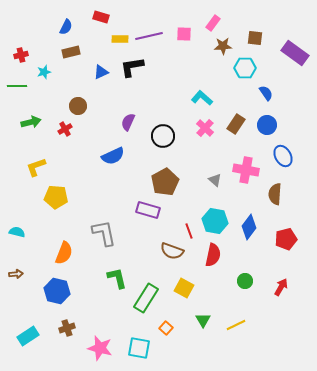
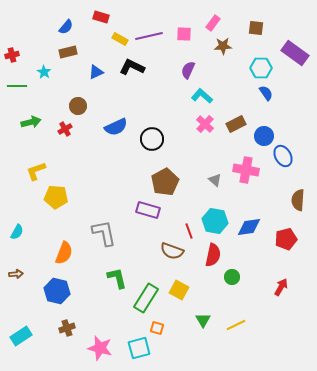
blue semicircle at (66, 27): rotated 14 degrees clockwise
brown square at (255, 38): moved 1 px right, 10 px up
yellow rectangle at (120, 39): rotated 28 degrees clockwise
brown rectangle at (71, 52): moved 3 px left
red cross at (21, 55): moved 9 px left
black L-shape at (132, 67): rotated 35 degrees clockwise
cyan hexagon at (245, 68): moved 16 px right
cyan star at (44, 72): rotated 24 degrees counterclockwise
blue triangle at (101, 72): moved 5 px left
cyan L-shape at (202, 98): moved 2 px up
purple semicircle at (128, 122): moved 60 px right, 52 px up
brown rectangle at (236, 124): rotated 30 degrees clockwise
blue circle at (267, 125): moved 3 px left, 11 px down
pink cross at (205, 128): moved 4 px up
black circle at (163, 136): moved 11 px left, 3 px down
blue semicircle at (113, 156): moved 3 px right, 29 px up
yellow L-shape at (36, 167): moved 4 px down
brown semicircle at (275, 194): moved 23 px right, 6 px down
blue diamond at (249, 227): rotated 45 degrees clockwise
cyan semicircle at (17, 232): rotated 105 degrees clockwise
green circle at (245, 281): moved 13 px left, 4 px up
yellow square at (184, 288): moved 5 px left, 2 px down
orange square at (166, 328): moved 9 px left; rotated 24 degrees counterclockwise
cyan rectangle at (28, 336): moved 7 px left
cyan square at (139, 348): rotated 25 degrees counterclockwise
